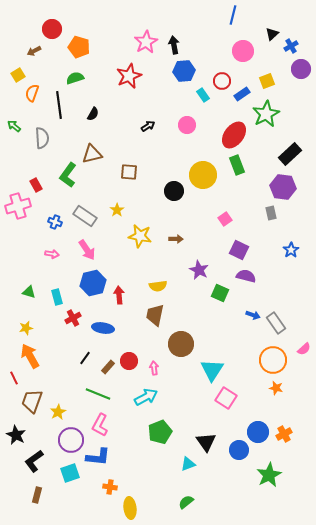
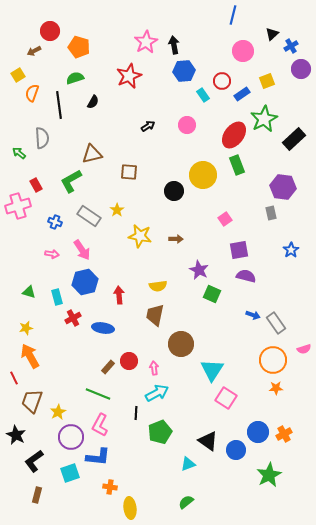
red circle at (52, 29): moved 2 px left, 2 px down
black semicircle at (93, 114): moved 12 px up
green star at (266, 114): moved 2 px left, 5 px down
green arrow at (14, 126): moved 5 px right, 27 px down
black rectangle at (290, 154): moved 4 px right, 15 px up
green L-shape at (68, 175): moved 3 px right, 6 px down; rotated 25 degrees clockwise
gray rectangle at (85, 216): moved 4 px right
pink arrow at (87, 250): moved 5 px left
purple square at (239, 250): rotated 36 degrees counterclockwise
blue hexagon at (93, 283): moved 8 px left, 1 px up
green square at (220, 293): moved 8 px left, 1 px down
pink semicircle at (304, 349): rotated 24 degrees clockwise
black line at (85, 358): moved 51 px right, 55 px down; rotated 32 degrees counterclockwise
orange star at (276, 388): rotated 16 degrees counterclockwise
cyan arrow at (146, 397): moved 11 px right, 4 px up
purple circle at (71, 440): moved 3 px up
black triangle at (206, 442): moved 2 px right, 1 px up; rotated 20 degrees counterclockwise
blue circle at (239, 450): moved 3 px left
